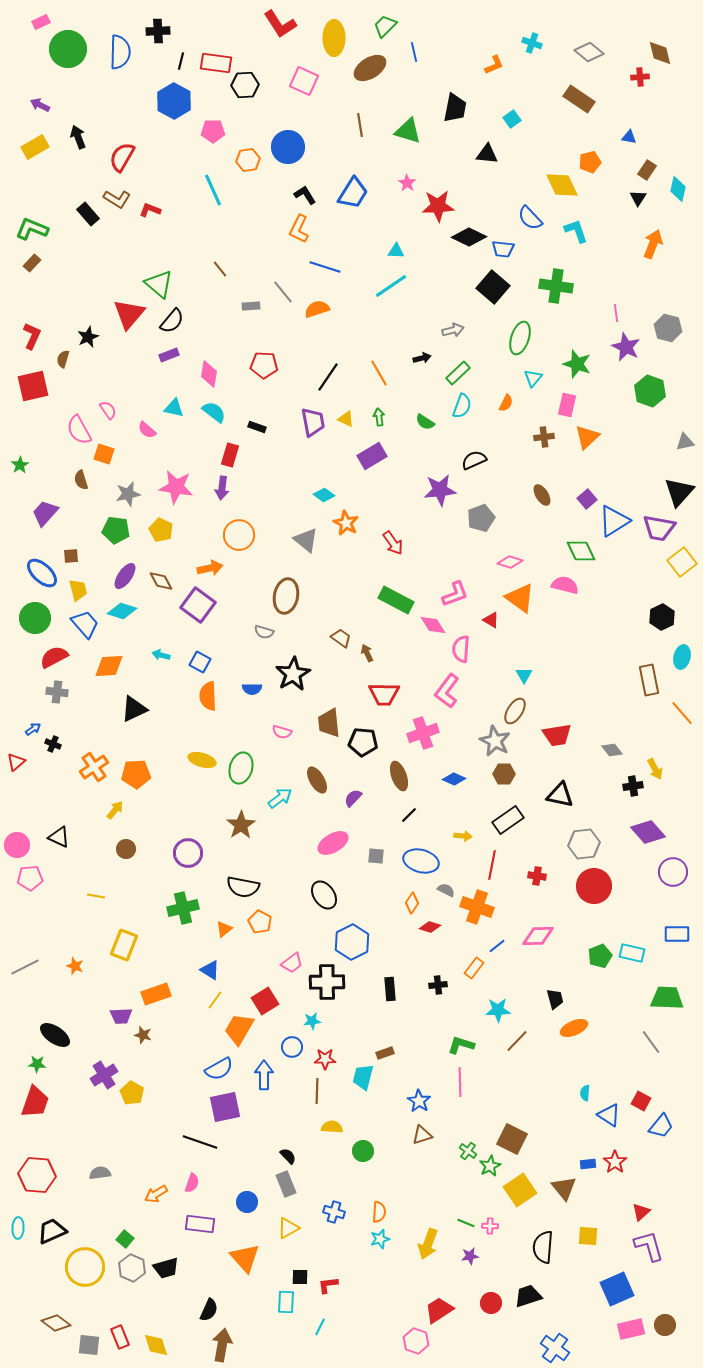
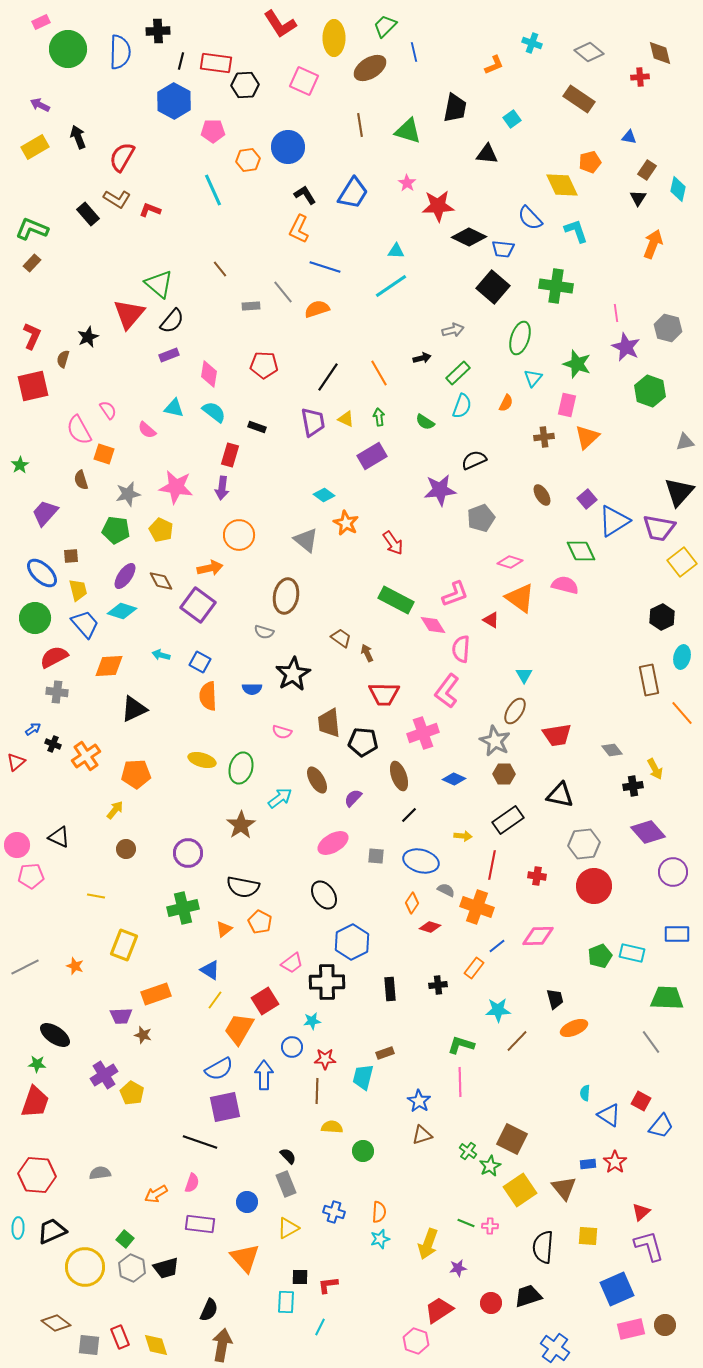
orange cross at (94, 767): moved 8 px left, 11 px up
pink pentagon at (30, 878): moved 1 px right, 2 px up
purple star at (470, 1256): moved 12 px left, 12 px down
